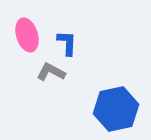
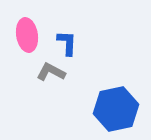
pink ellipse: rotated 8 degrees clockwise
